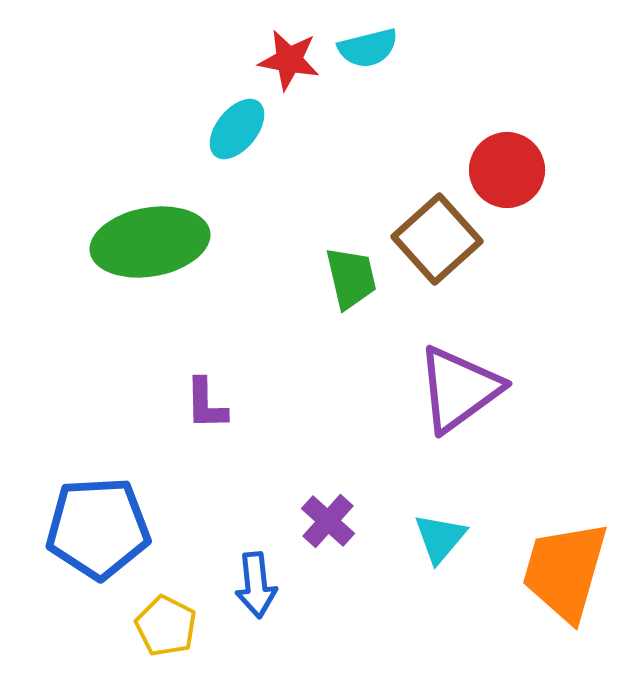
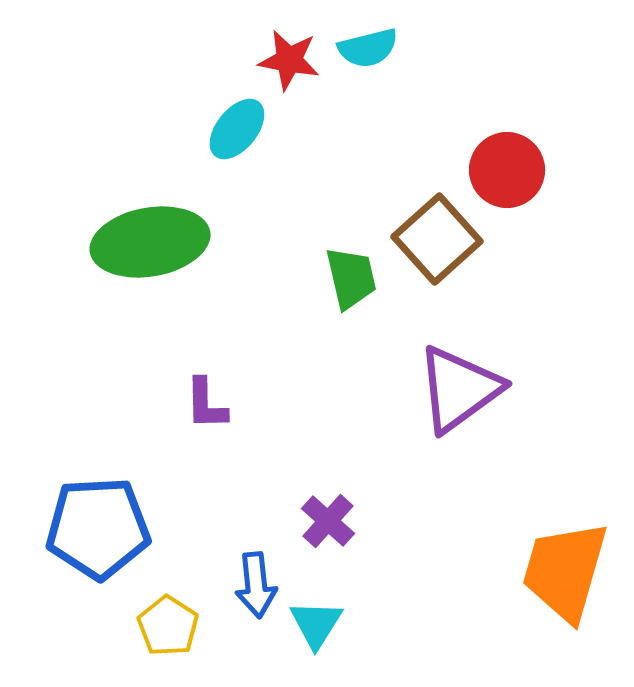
cyan triangle: moved 124 px left, 86 px down; rotated 8 degrees counterclockwise
yellow pentagon: moved 2 px right; rotated 6 degrees clockwise
